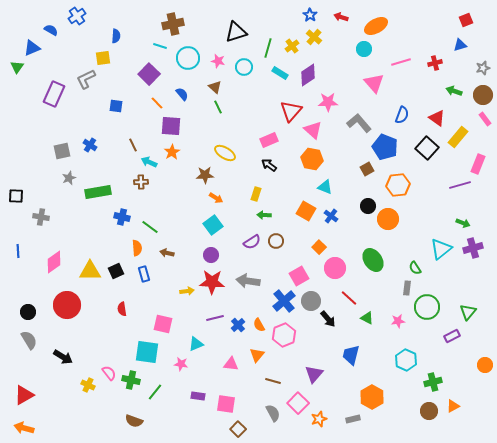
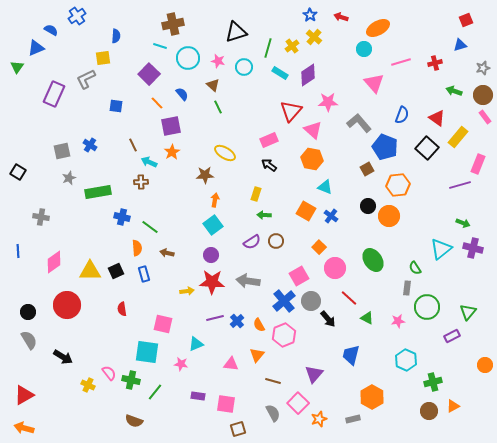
orange ellipse at (376, 26): moved 2 px right, 2 px down
blue triangle at (32, 48): moved 4 px right
brown triangle at (215, 87): moved 2 px left, 2 px up
pink rectangle at (485, 119): moved 2 px up
purple square at (171, 126): rotated 15 degrees counterclockwise
black square at (16, 196): moved 2 px right, 24 px up; rotated 28 degrees clockwise
orange arrow at (216, 198): moved 1 px left, 2 px down; rotated 112 degrees counterclockwise
orange circle at (388, 219): moved 1 px right, 3 px up
purple cross at (473, 248): rotated 30 degrees clockwise
blue cross at (238, 325): moved 1 px left, 4 px up
brown square at (238, 429): rotated 28 degrees clockwise
